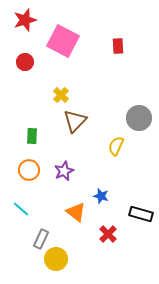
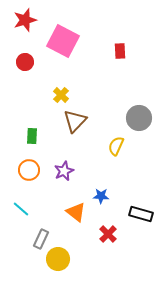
red rectangle: moved 2 px right, 5 px down
blue star: rotated 14 degrees counterclockwise
yellow circle: moved 2 px right
